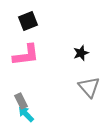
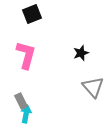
black square: moved 4 px right, 7 px up
pink L-shape: rotated 68 degrees counterclockwise
gray triangle: moved 4 px right
cyan arrow: rotated 54 degrees clockwise
